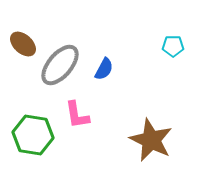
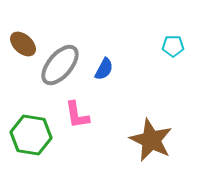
green hexagon: moved 2 px left
